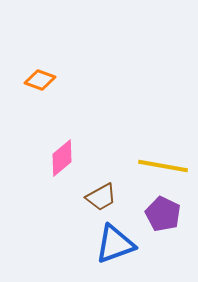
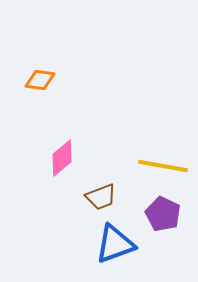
orange diamond: rotated 12 degrees counterclockwise
brown trapezoid: rotated 8 degrees clockwise
